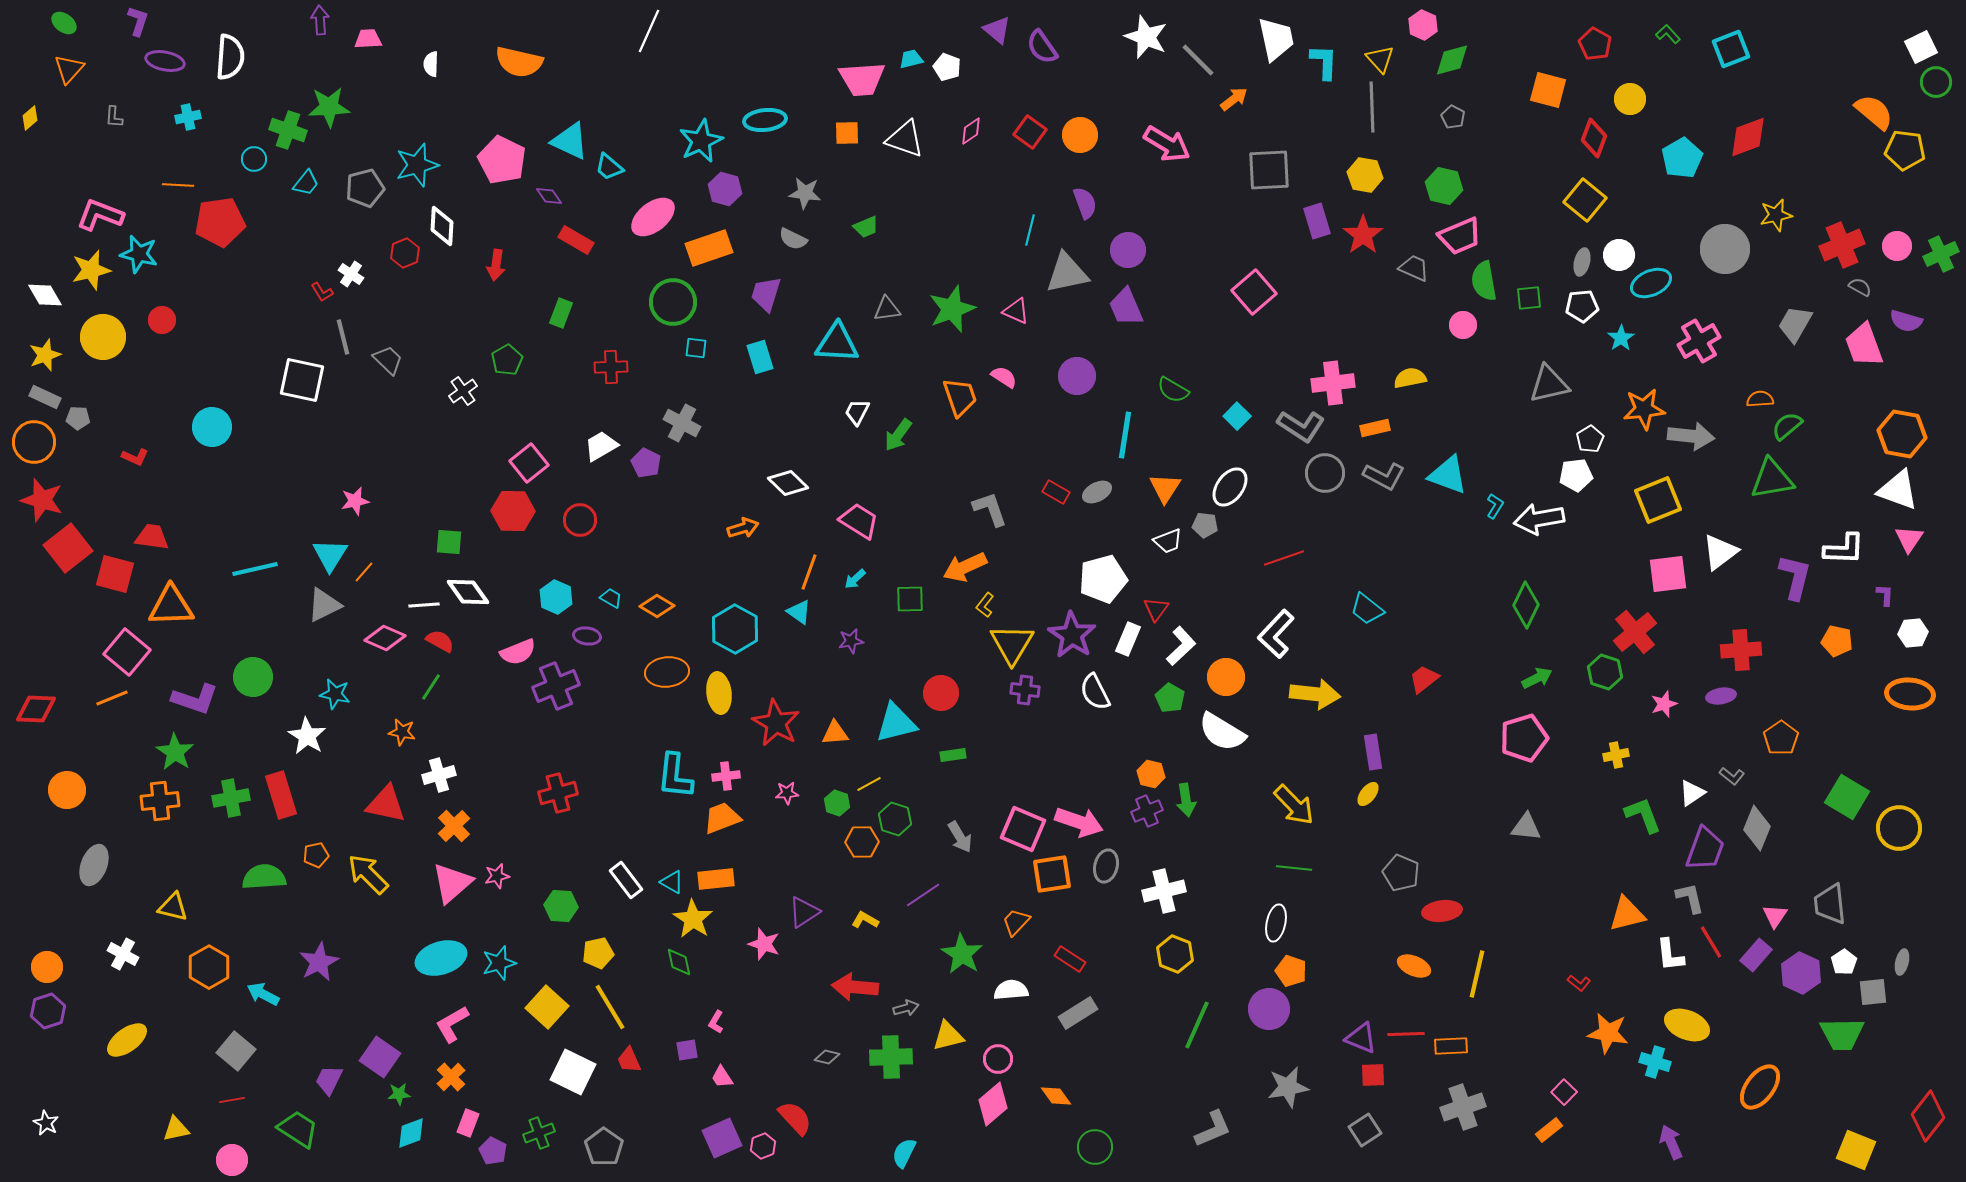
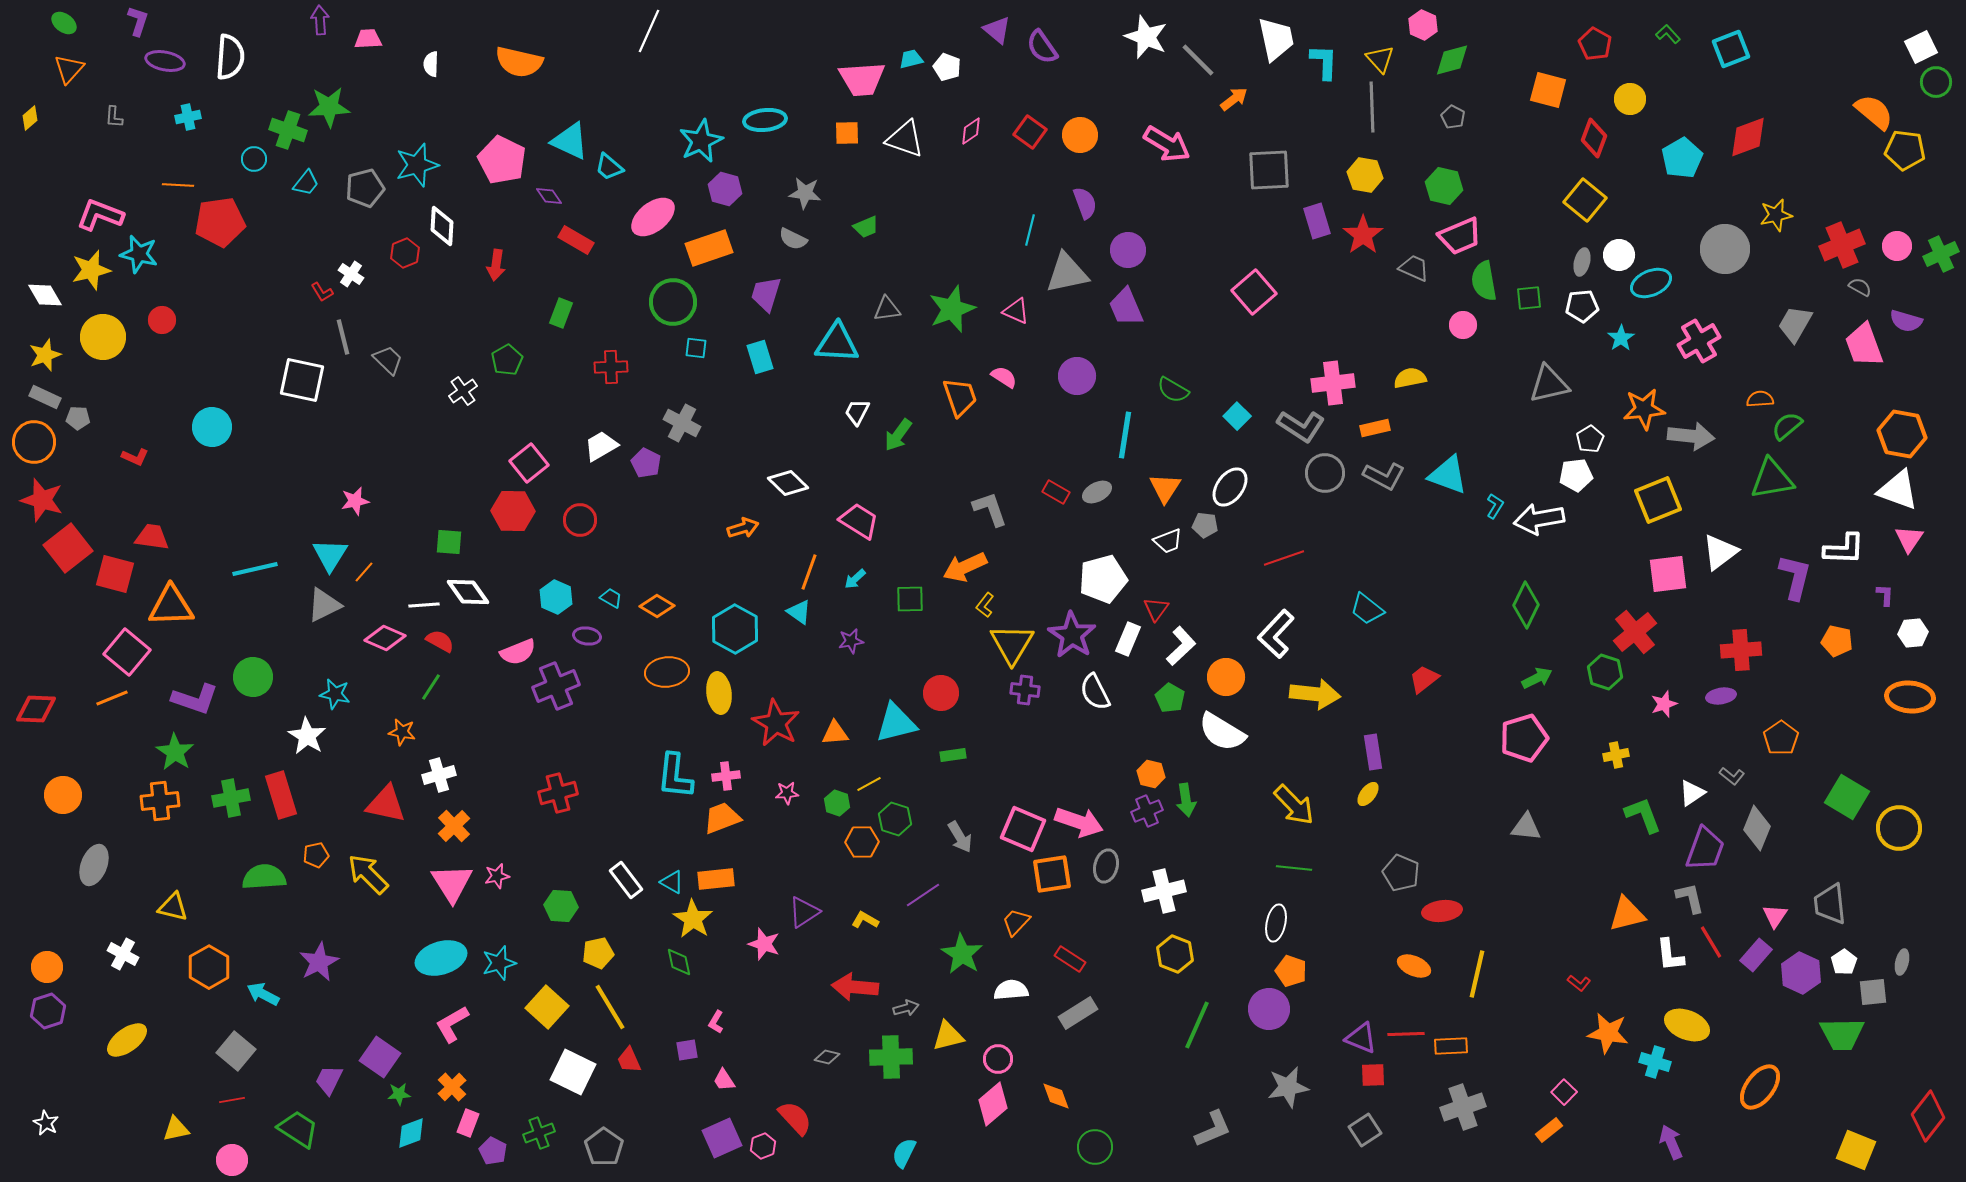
orange ellipse at (1910, 694): moved 3 px down
orange circle at (67, 790): moved 4 px left, 5 px down
pink triangle at (452, 883): rotated 21 degrees counterclockwise
orange cross at (451, 1077): moved 1 px right, 10 px down
pink trapezoid at (722, 1077): moved 2 px right, 3 px down
orange diamond at (1056, 1096): rotated 16 degrees clockwise
